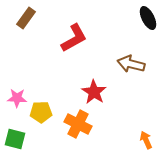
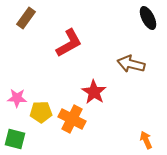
red L-shape: moved 5 px left, 5 px down
orange cross: moved 6 px left, 5 px up
